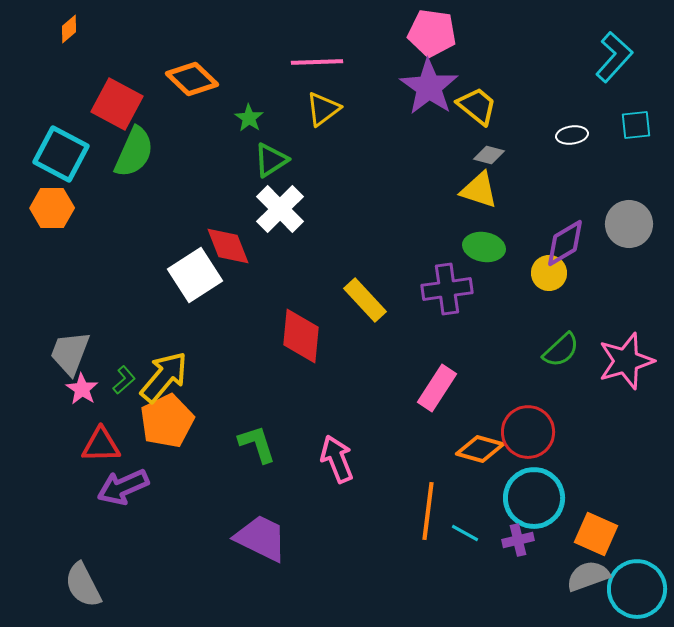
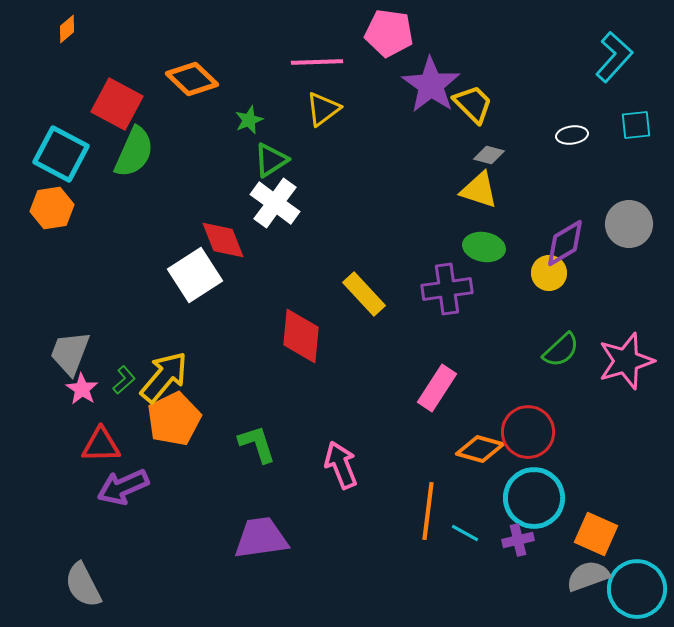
orange diamond at (69, 29): moved 2 px left
pink pentagon at (432, 33): moved 43 px left
purple star at (429, 87): moved 2 px right, 2 px up
yellow trapezoid at (477, 106): moved 4 px left, 2 px up; rotated 6 degrees clockwise
green star at (249, 118): moved 2 px down; rotated 16 degrees clockwise
orange hexagon at (52, 208): rotated 9 degrees counterclockwise
white cross at (280, 209): moved 5 px left, 6 px up; rotated 9 degrees counterclockwise
red diamond at (228, 246): moved 5 px left, 6 px up
yellow rectangle at (365, 300): moved 1 px left, 6 px up
orange pentagon at (167, 421): moved 7 px right, 2 px up
pink arrow at (337, 459): moved 4 px right, 6 px down
purple trapezoid at (261, 538): rotated 34 degrees counterclockwise
